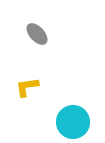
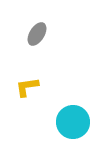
gray ellipse: rotated 75 degrees clockwise
